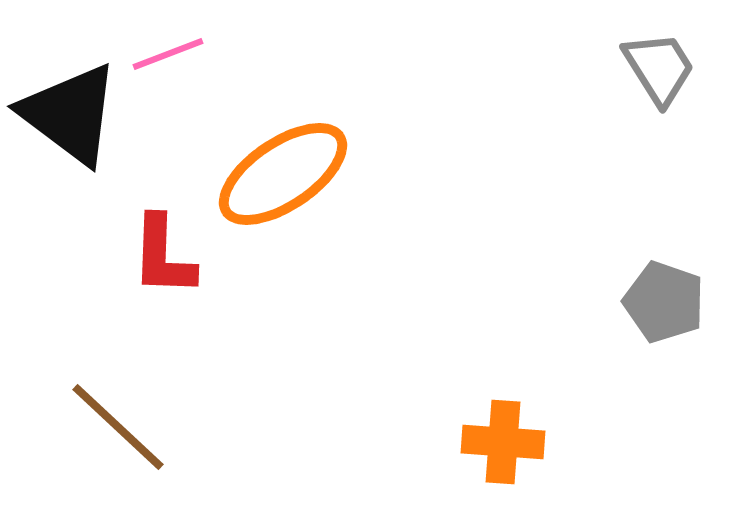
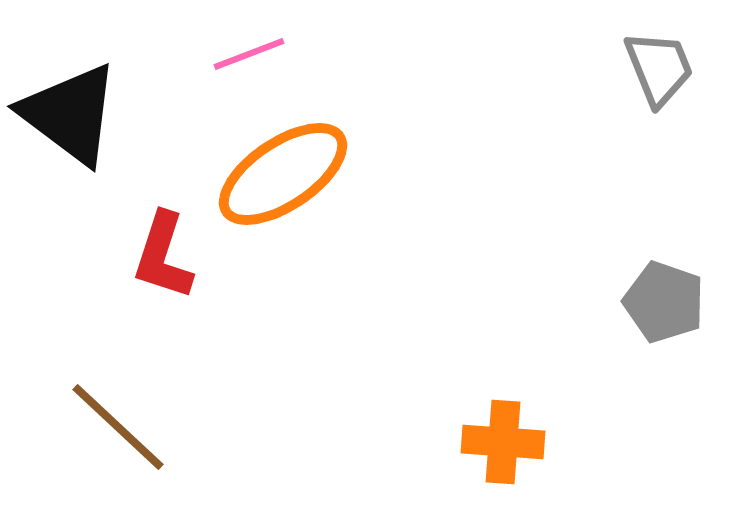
pink line: moved 81 px right
gray trapezoid: rotated 10 degrees clockwise
red L-shape: rotated 16 degrees clockwise
